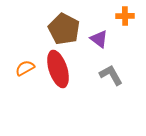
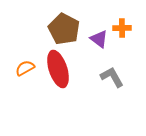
orange cross: moved 3 px left, 12 px down
gray L-shape: moved 1 px right, 2 px down
